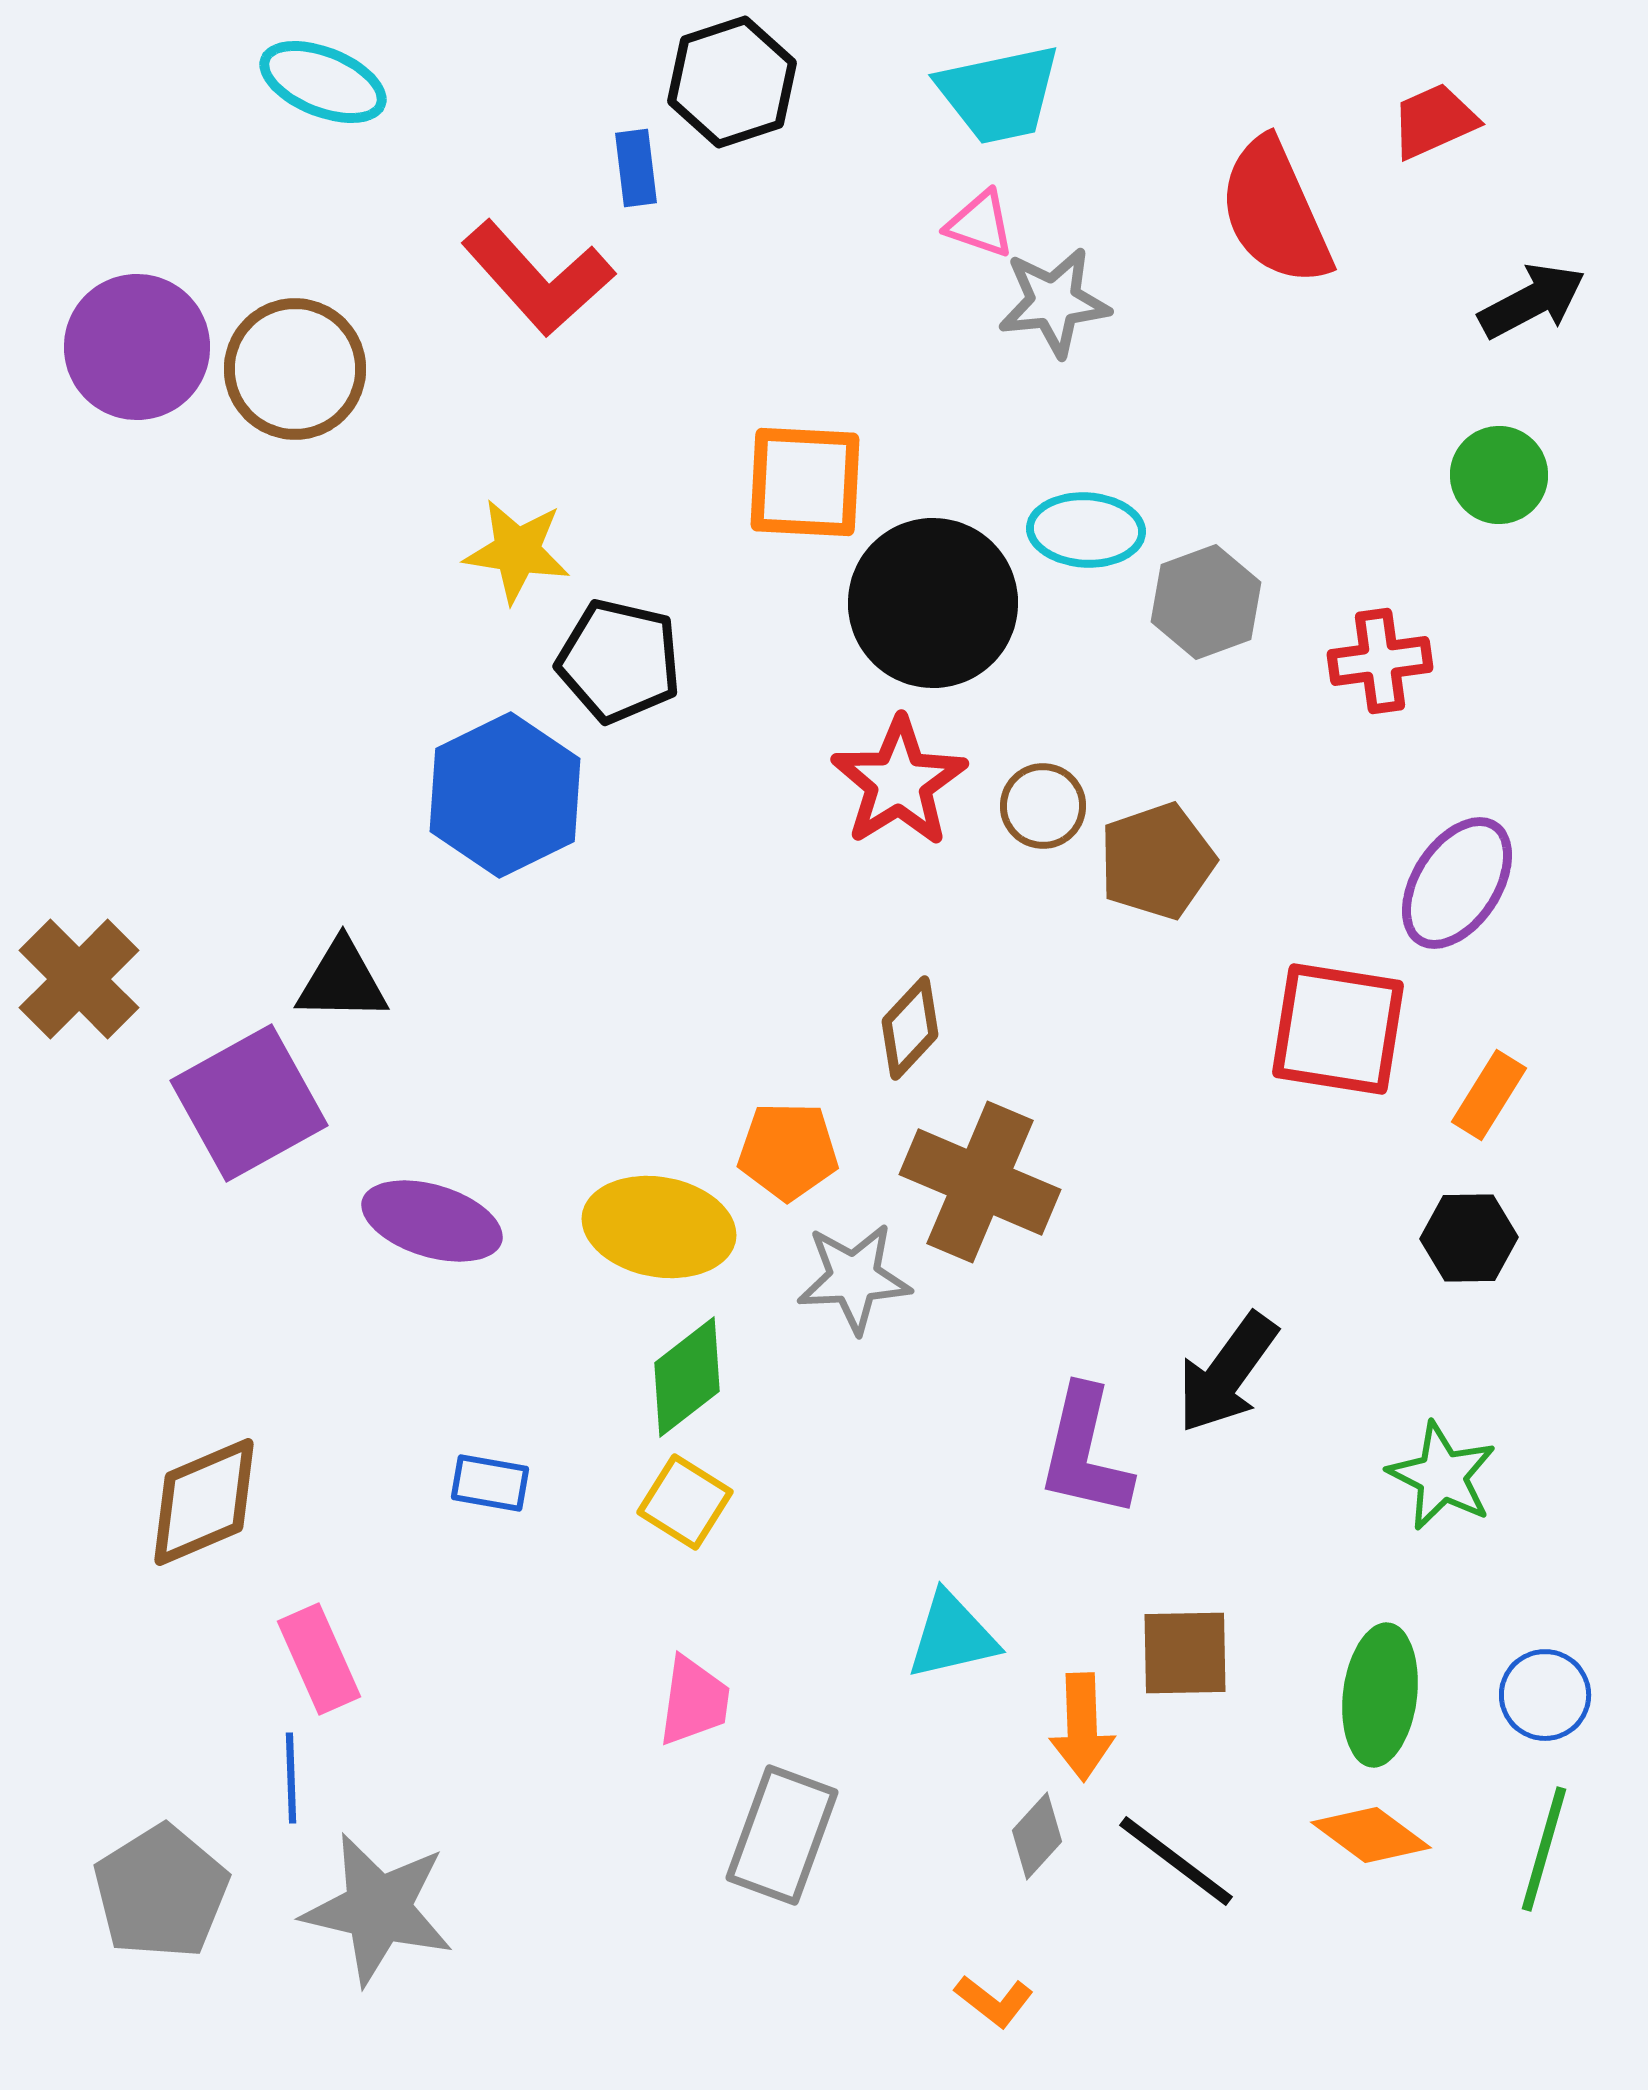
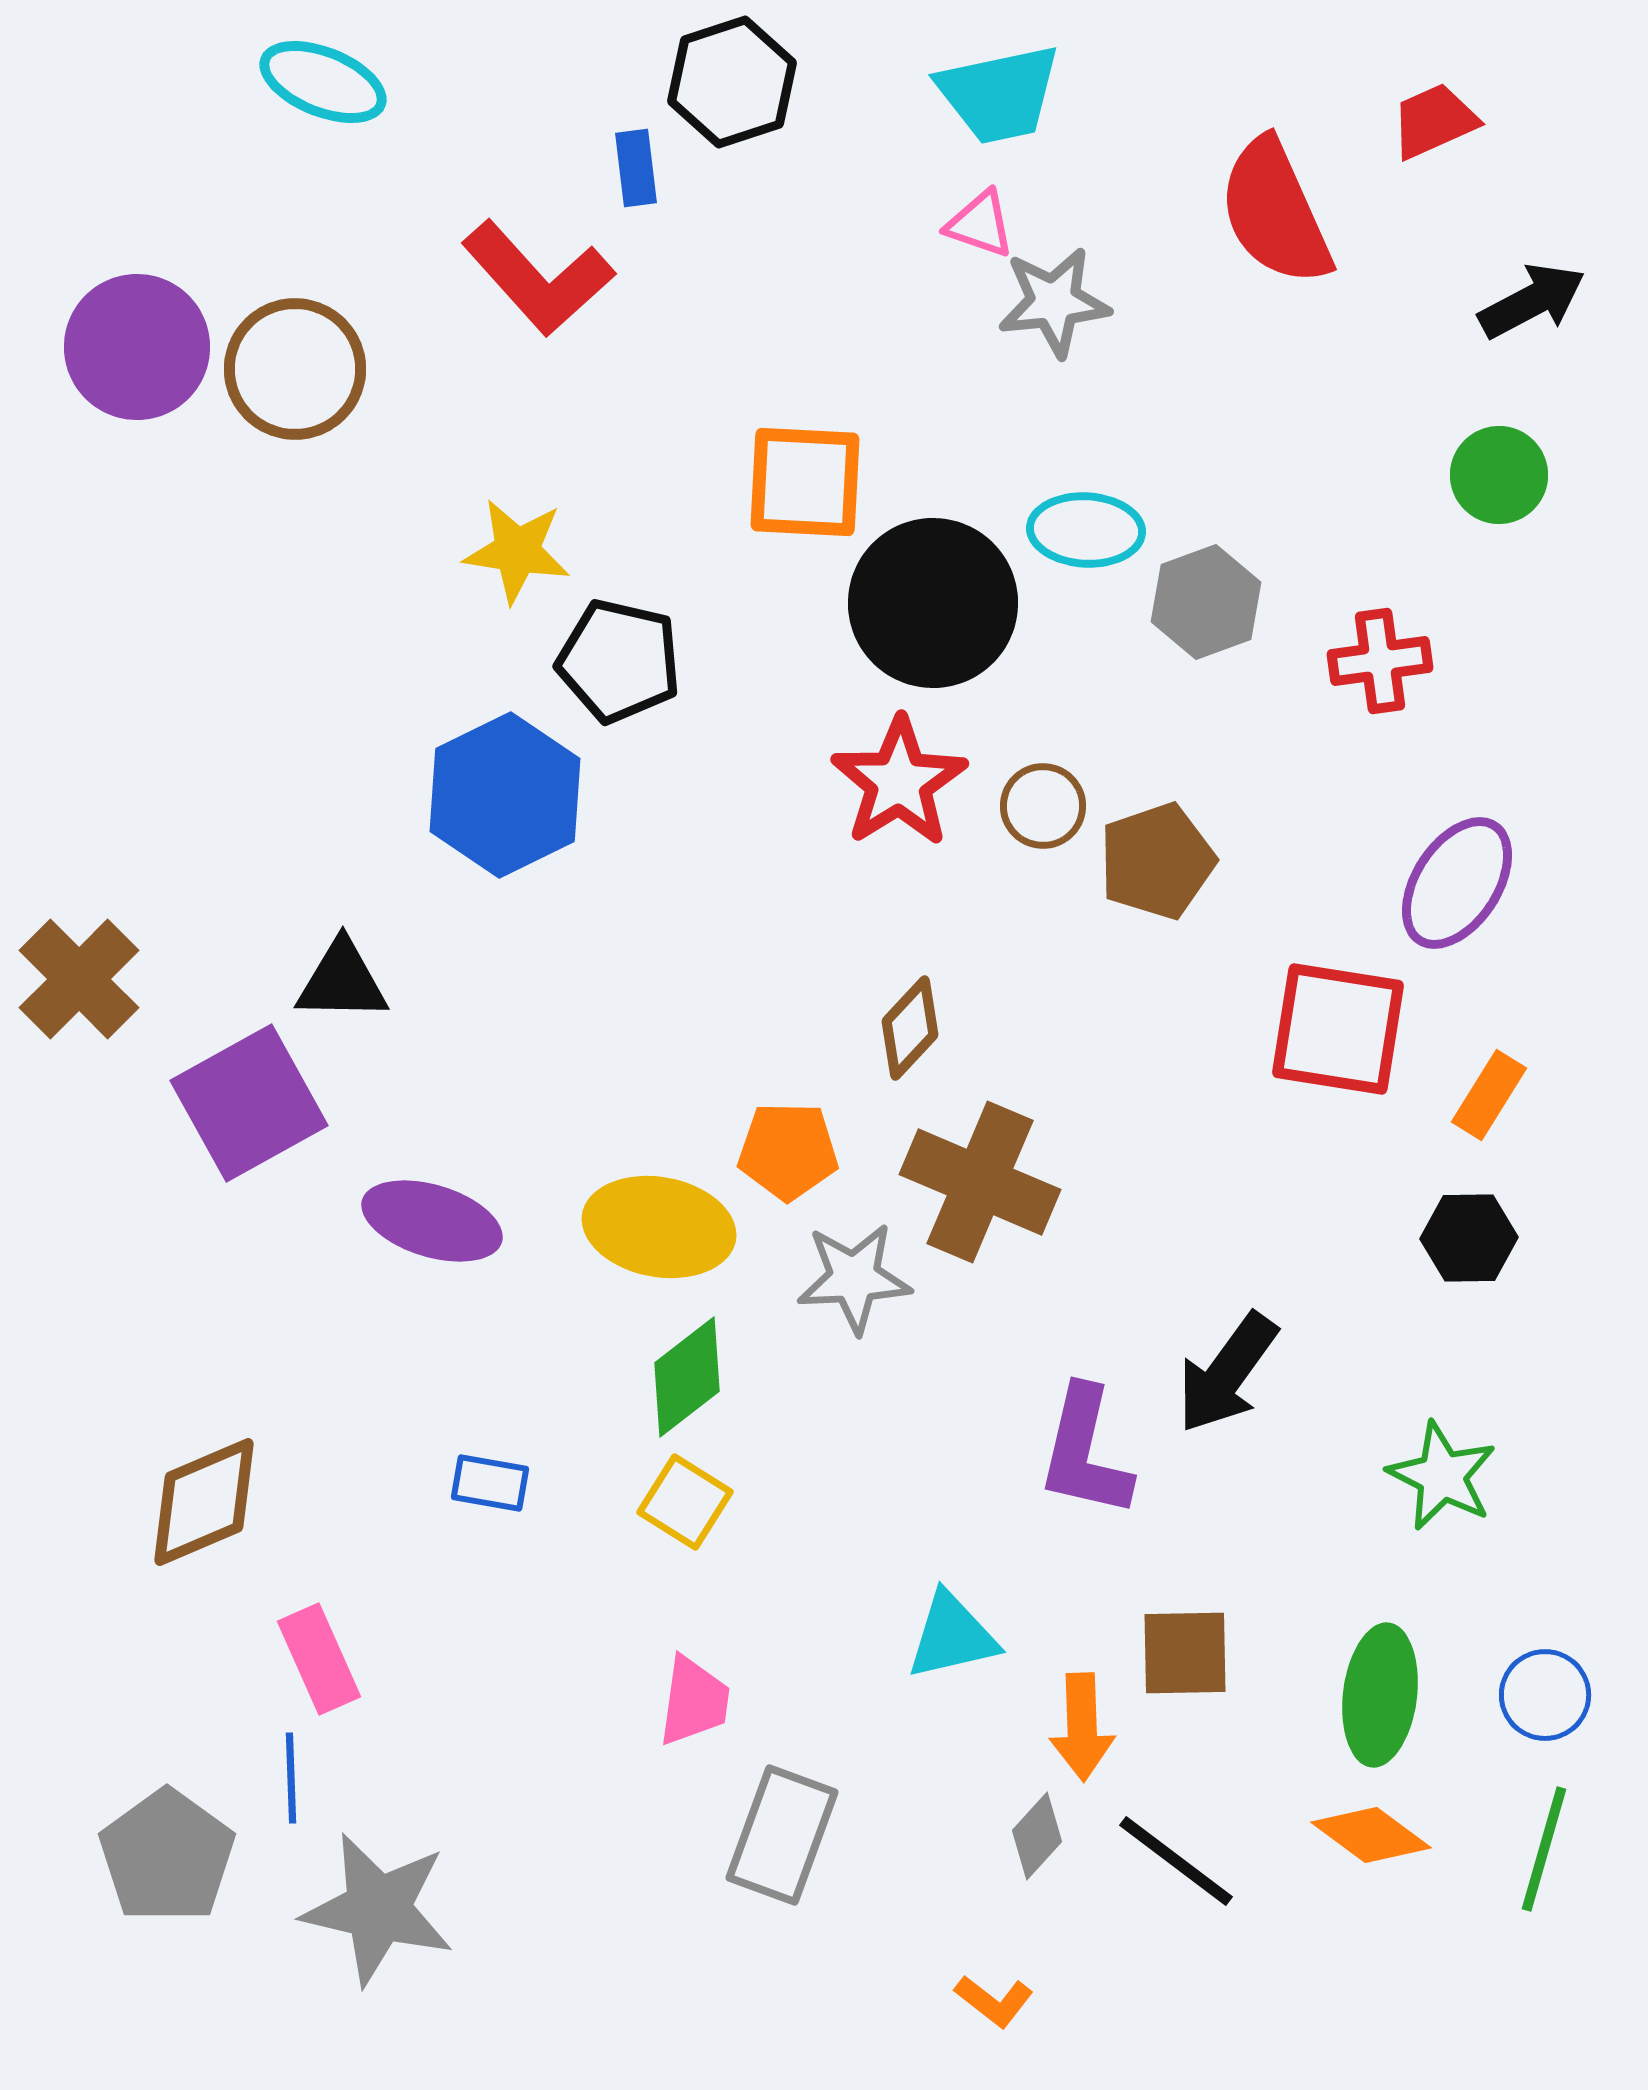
gray pentagon at (161, 1892): moved 6 px right, 36 px up; rotated 4 degrees counterclockwise
